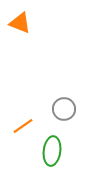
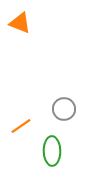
orange line: moved 2 px left
green ellipse: rotated 8 degrees counterclockwise
